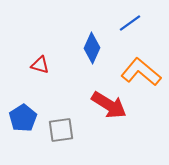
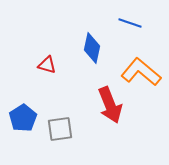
blue line: rotated 55 degrees clockwise
blue diamond: rotated 12 degrees counterclockwise
red triangle: moved 7 px right
red arrow: moved 1 px right; rotated 36 degrees clockwise
gray square: moved 1 px left, 1 px up
